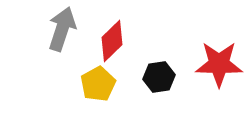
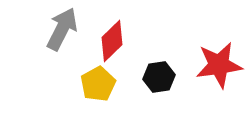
gray arrow: rotated 9 degrees clockwise
red star: moved 1 px down; rotated 9 degrees counterclockwise
